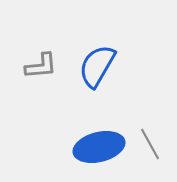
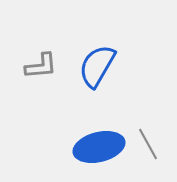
gray line: moved 2 px left
